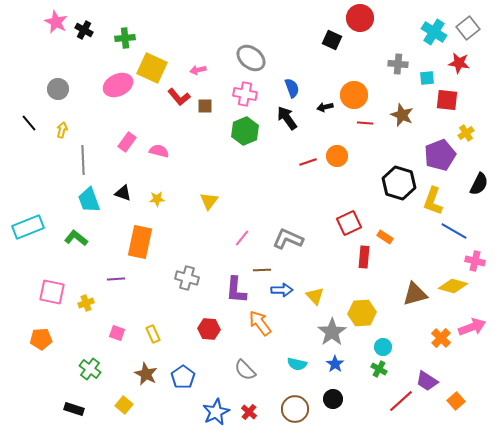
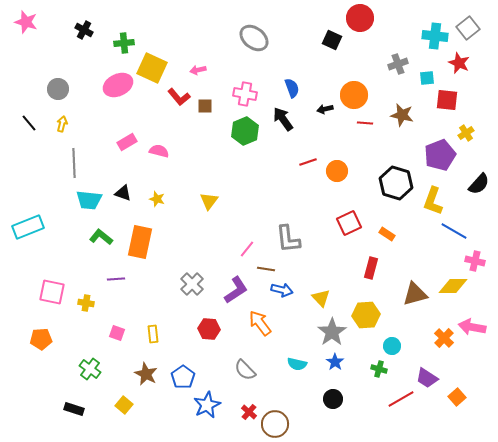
pink star at (56, 22): moved 30 px left; rotated 10 degrees counterclockwise
cyan cross at (434, 32): moved 1 px right, 4 px down; rotated 25 degrees counterclockwise
green cross at (125, 38): moved 1 px left, 5 px down
gray ellipse at (251, 58): moved 3 px right, 20 px up
red star at (459, 63): rotated 15 degrees clockwise
gray cross at (398, 64): rotated 24 degrees counterclockwise
black arrow at (325, 107): moved 2 px down
brown star at (402, 115): rotated 10 degrees counterclockwise
black arrow at (287, 118): moved 4 px left, 1 px down
yellow arrow at (62, 130): moved 6 px up
pink rectangle at (127, 142): rotated 24 degrees clockwise
orange circle at (337, 156): moved 15 px down
gray line at (83, 160): moved 9 px left, 3 px down
black hexagon at (399, 183): moved 3 px left
black semicircle at (479, 184): rotated 15 degrees clockwise
yellow star at (157, 199): rotated 21 degrees clockwise
cyan trapezoid at (89, 200): rotated 64 degrees counterclockwise
orange rectangle at (385, 237): moved 2 px right, 3 px up
green L-shape at (76, 238): moved 25 px right, 1 px up
pink line at (242, 238): moved 5 px right, 11 px down
gray L-shape at (288, 239): rotated 120 degrees counterclockwise
red rectangle at (364, 257): moved 7 px right, 11 px down; rotated 10 degrees clockwise
brown line at (262, 270): moved 4 px right, 1 px up; rotated 12 degrees clockwise
gray cross at (187, 278): moved 5 px right, 6 px down; rotated 30 degrees clockwise
yellow diamond at (453, 286): rotated 16 degrees counterclockwise
purple L-shape at (236, 290): rotated 128 degrees counterclockwise
blue arrow at (282, 290): rotated 15 degrees clockwise
yellow triangle at (315, 296): moved 6 px right, 2 px down
yellow cross at (86, 303): rotated 28 degrees clockwise
yellow hexagon at (362, 313): moved 4 px right, 2 px down
pink arrow at (472, 327): rotated 148 degrees counterclockwise
yellow rectangle at (153, 334): rotated 18 degrees clockwise
orange cross at (441, 338): moved 3 px right
cyan circle at (383, 347): moved 9 px right, 1 px up
blue star at (335, 364): moved 2 px up
green cross at (379, 369): rotated 14 degrees counterclockwise
purple trapezoid at (427, 381): moved 3 px up
red line at (401, 401): moved 2 px up; rotated 12 degrees clockwise
orange square at (456, 401): moved 1 px right, 4 px up
brown circle at (295, 409): moved 20 px left, 15 px down
blue star at (216, 412): moved 9 px left, 7 px up
